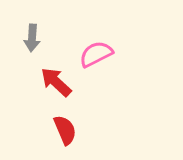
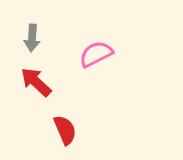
red arrow: moved 20 px left
